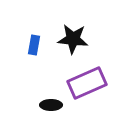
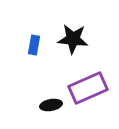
purple rectangle: moved 1 px right, 5 px down
black ellipse: rotated 10 degrees counterclockwise
